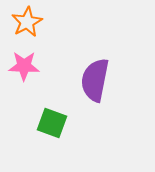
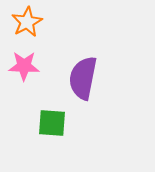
purple semicircle: moved 12 px left, 2 px up
green square: rotated 16 degrees counterclockwise
